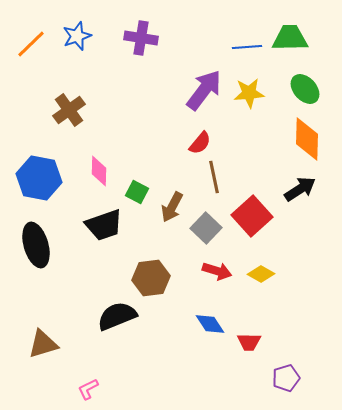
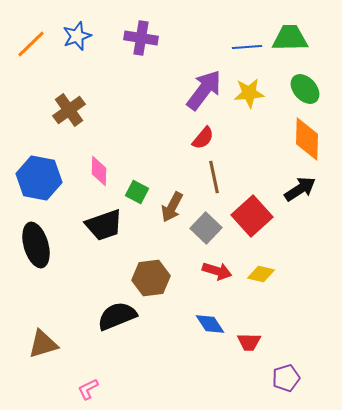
red semicircle: moved 3 px right, 5 px up
yellow diamond: rotated 16 degrees counterclockwise
